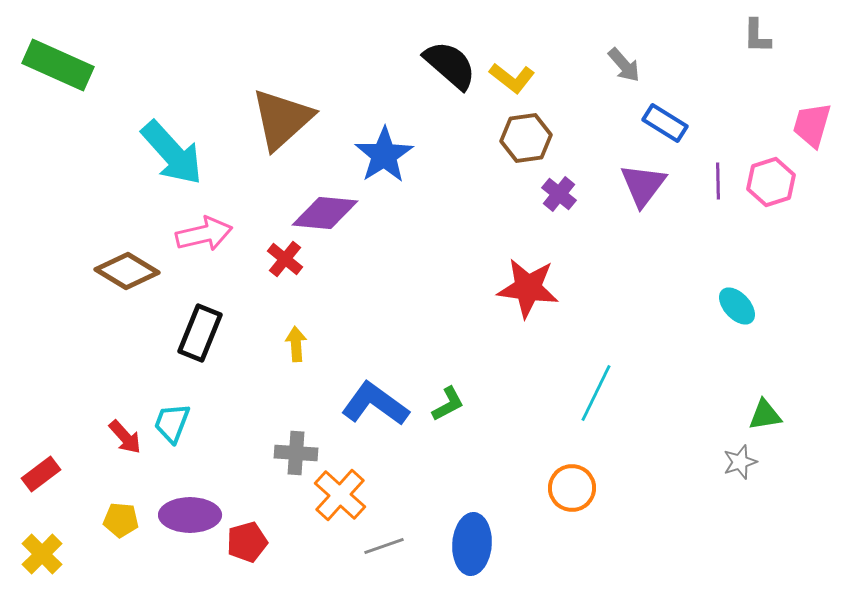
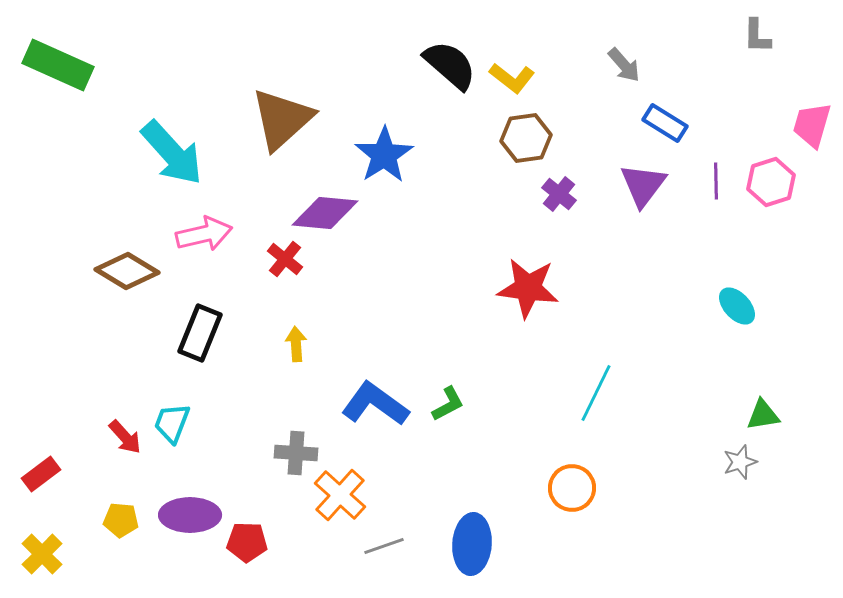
purple line: moved 2 px left
green triangle: moved 2 px left
red pentagon: rotated 18 degrees clockwise
